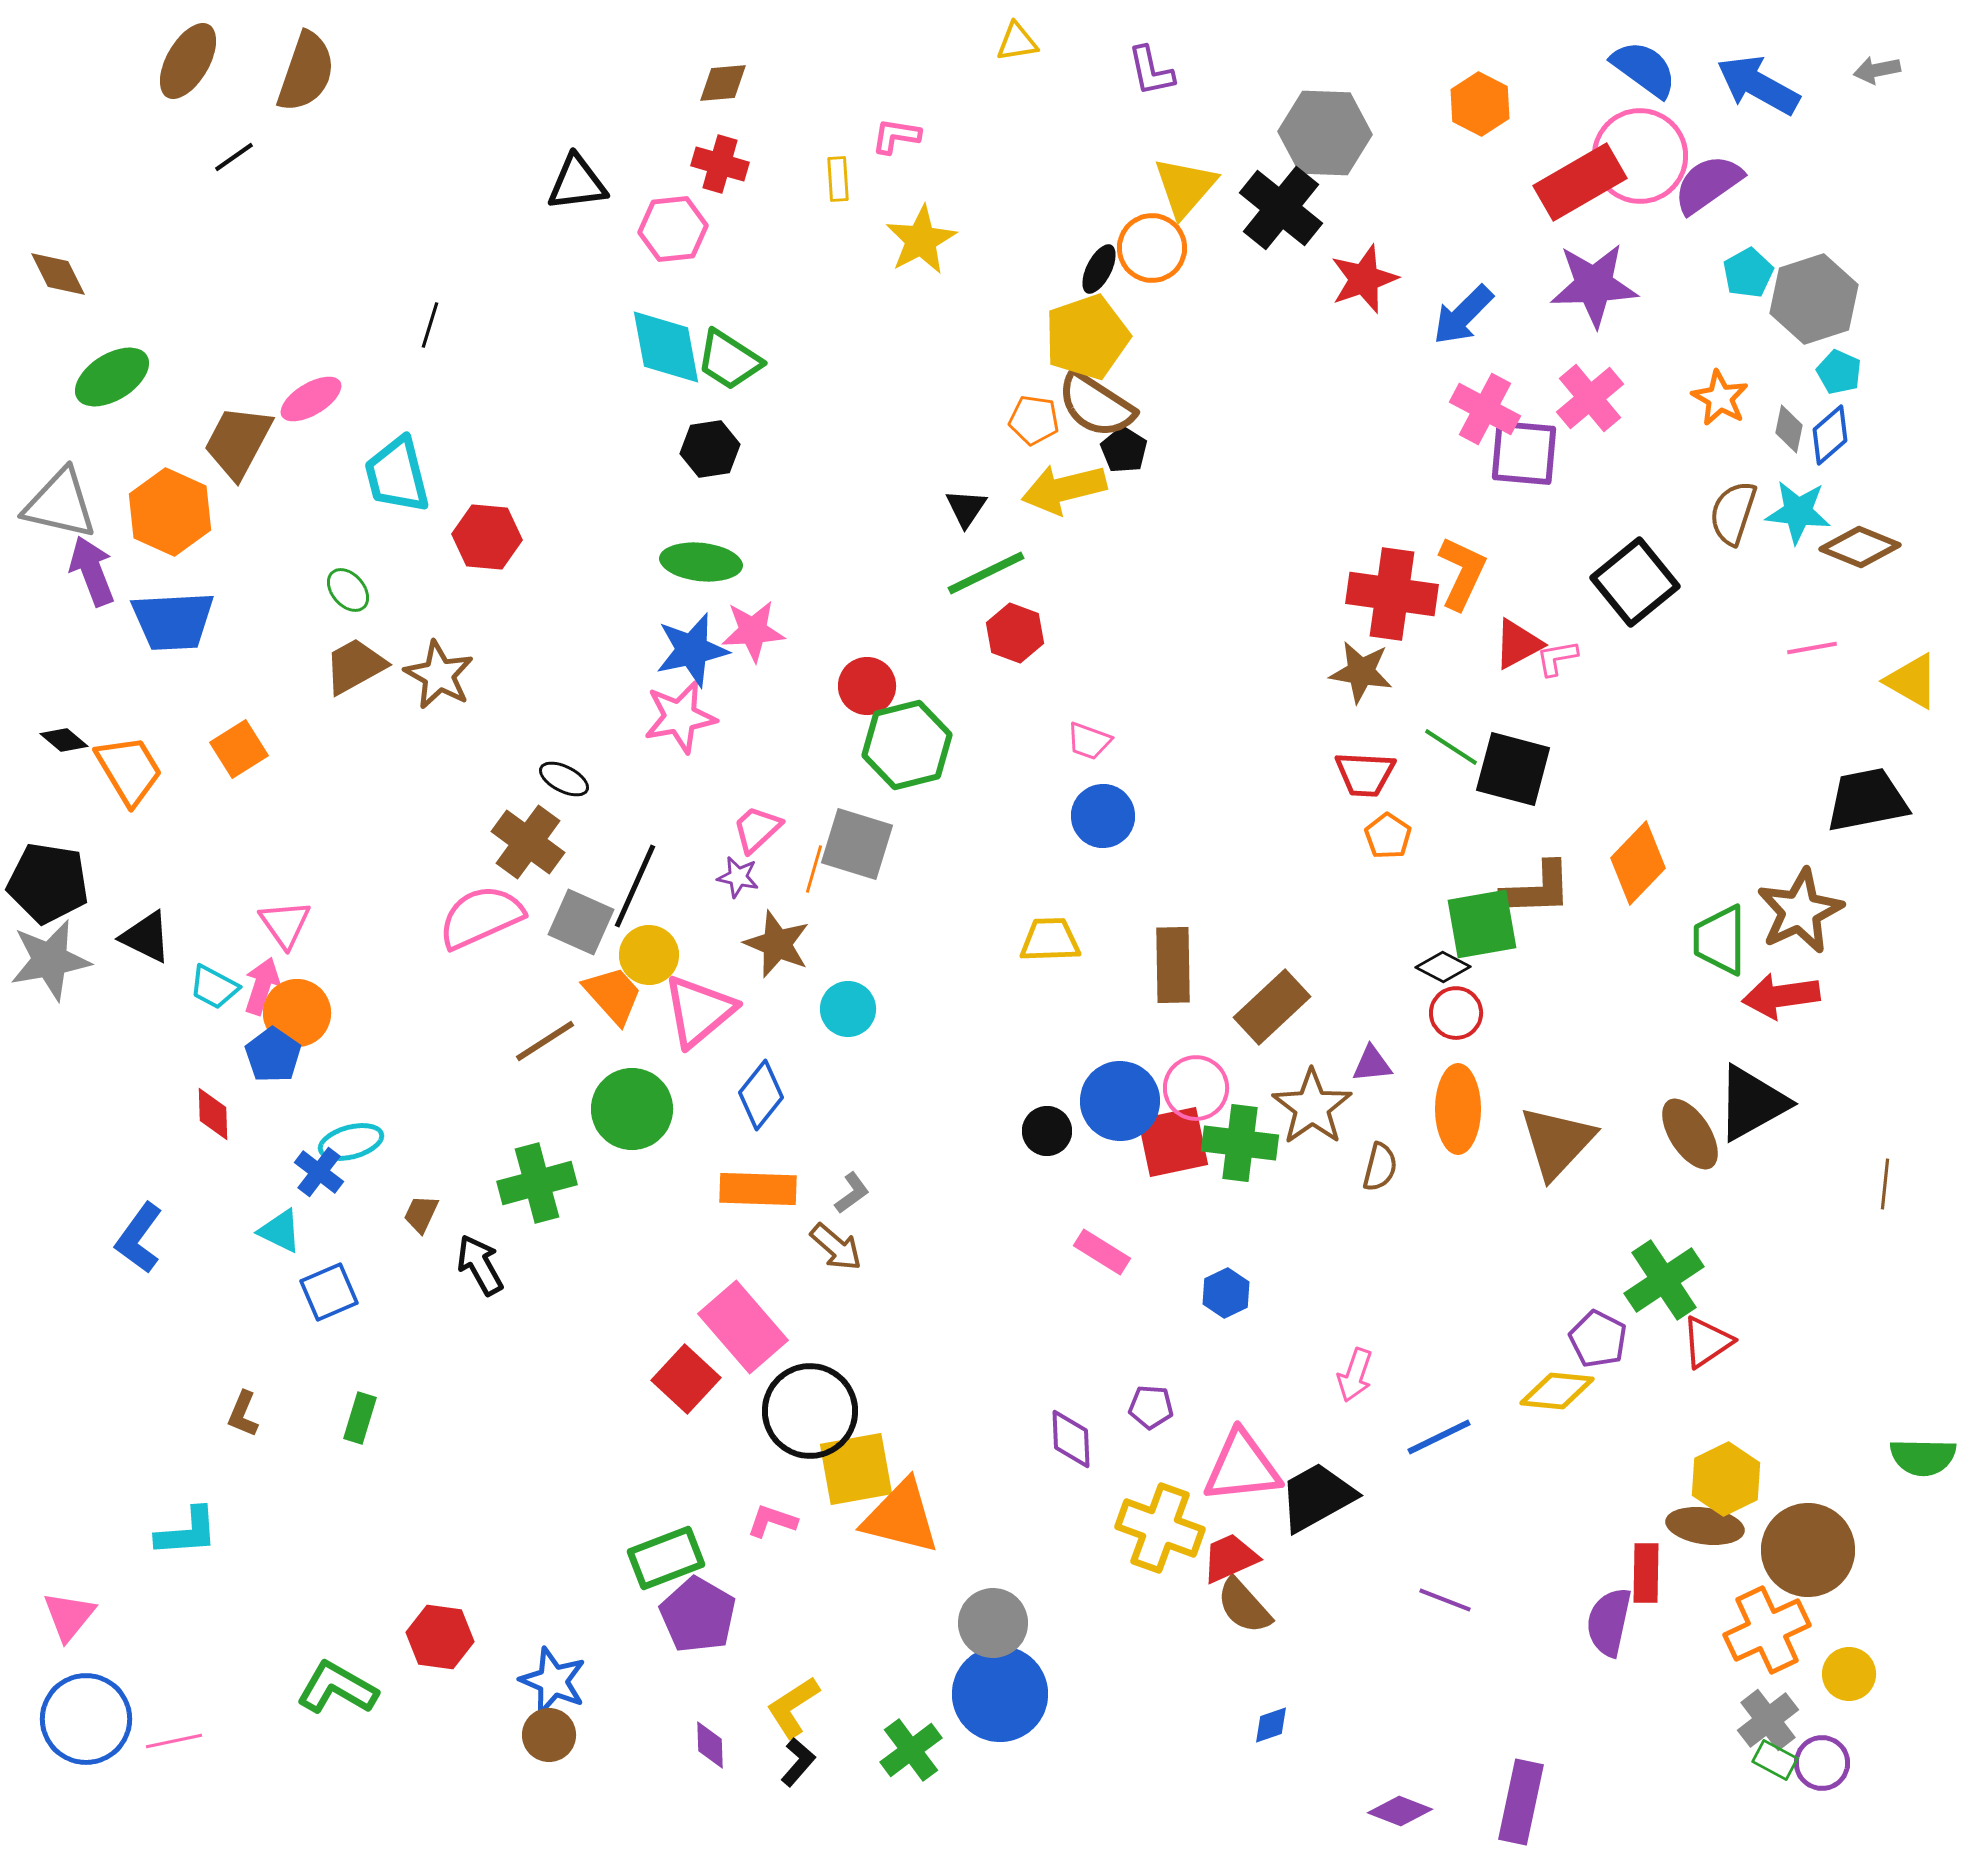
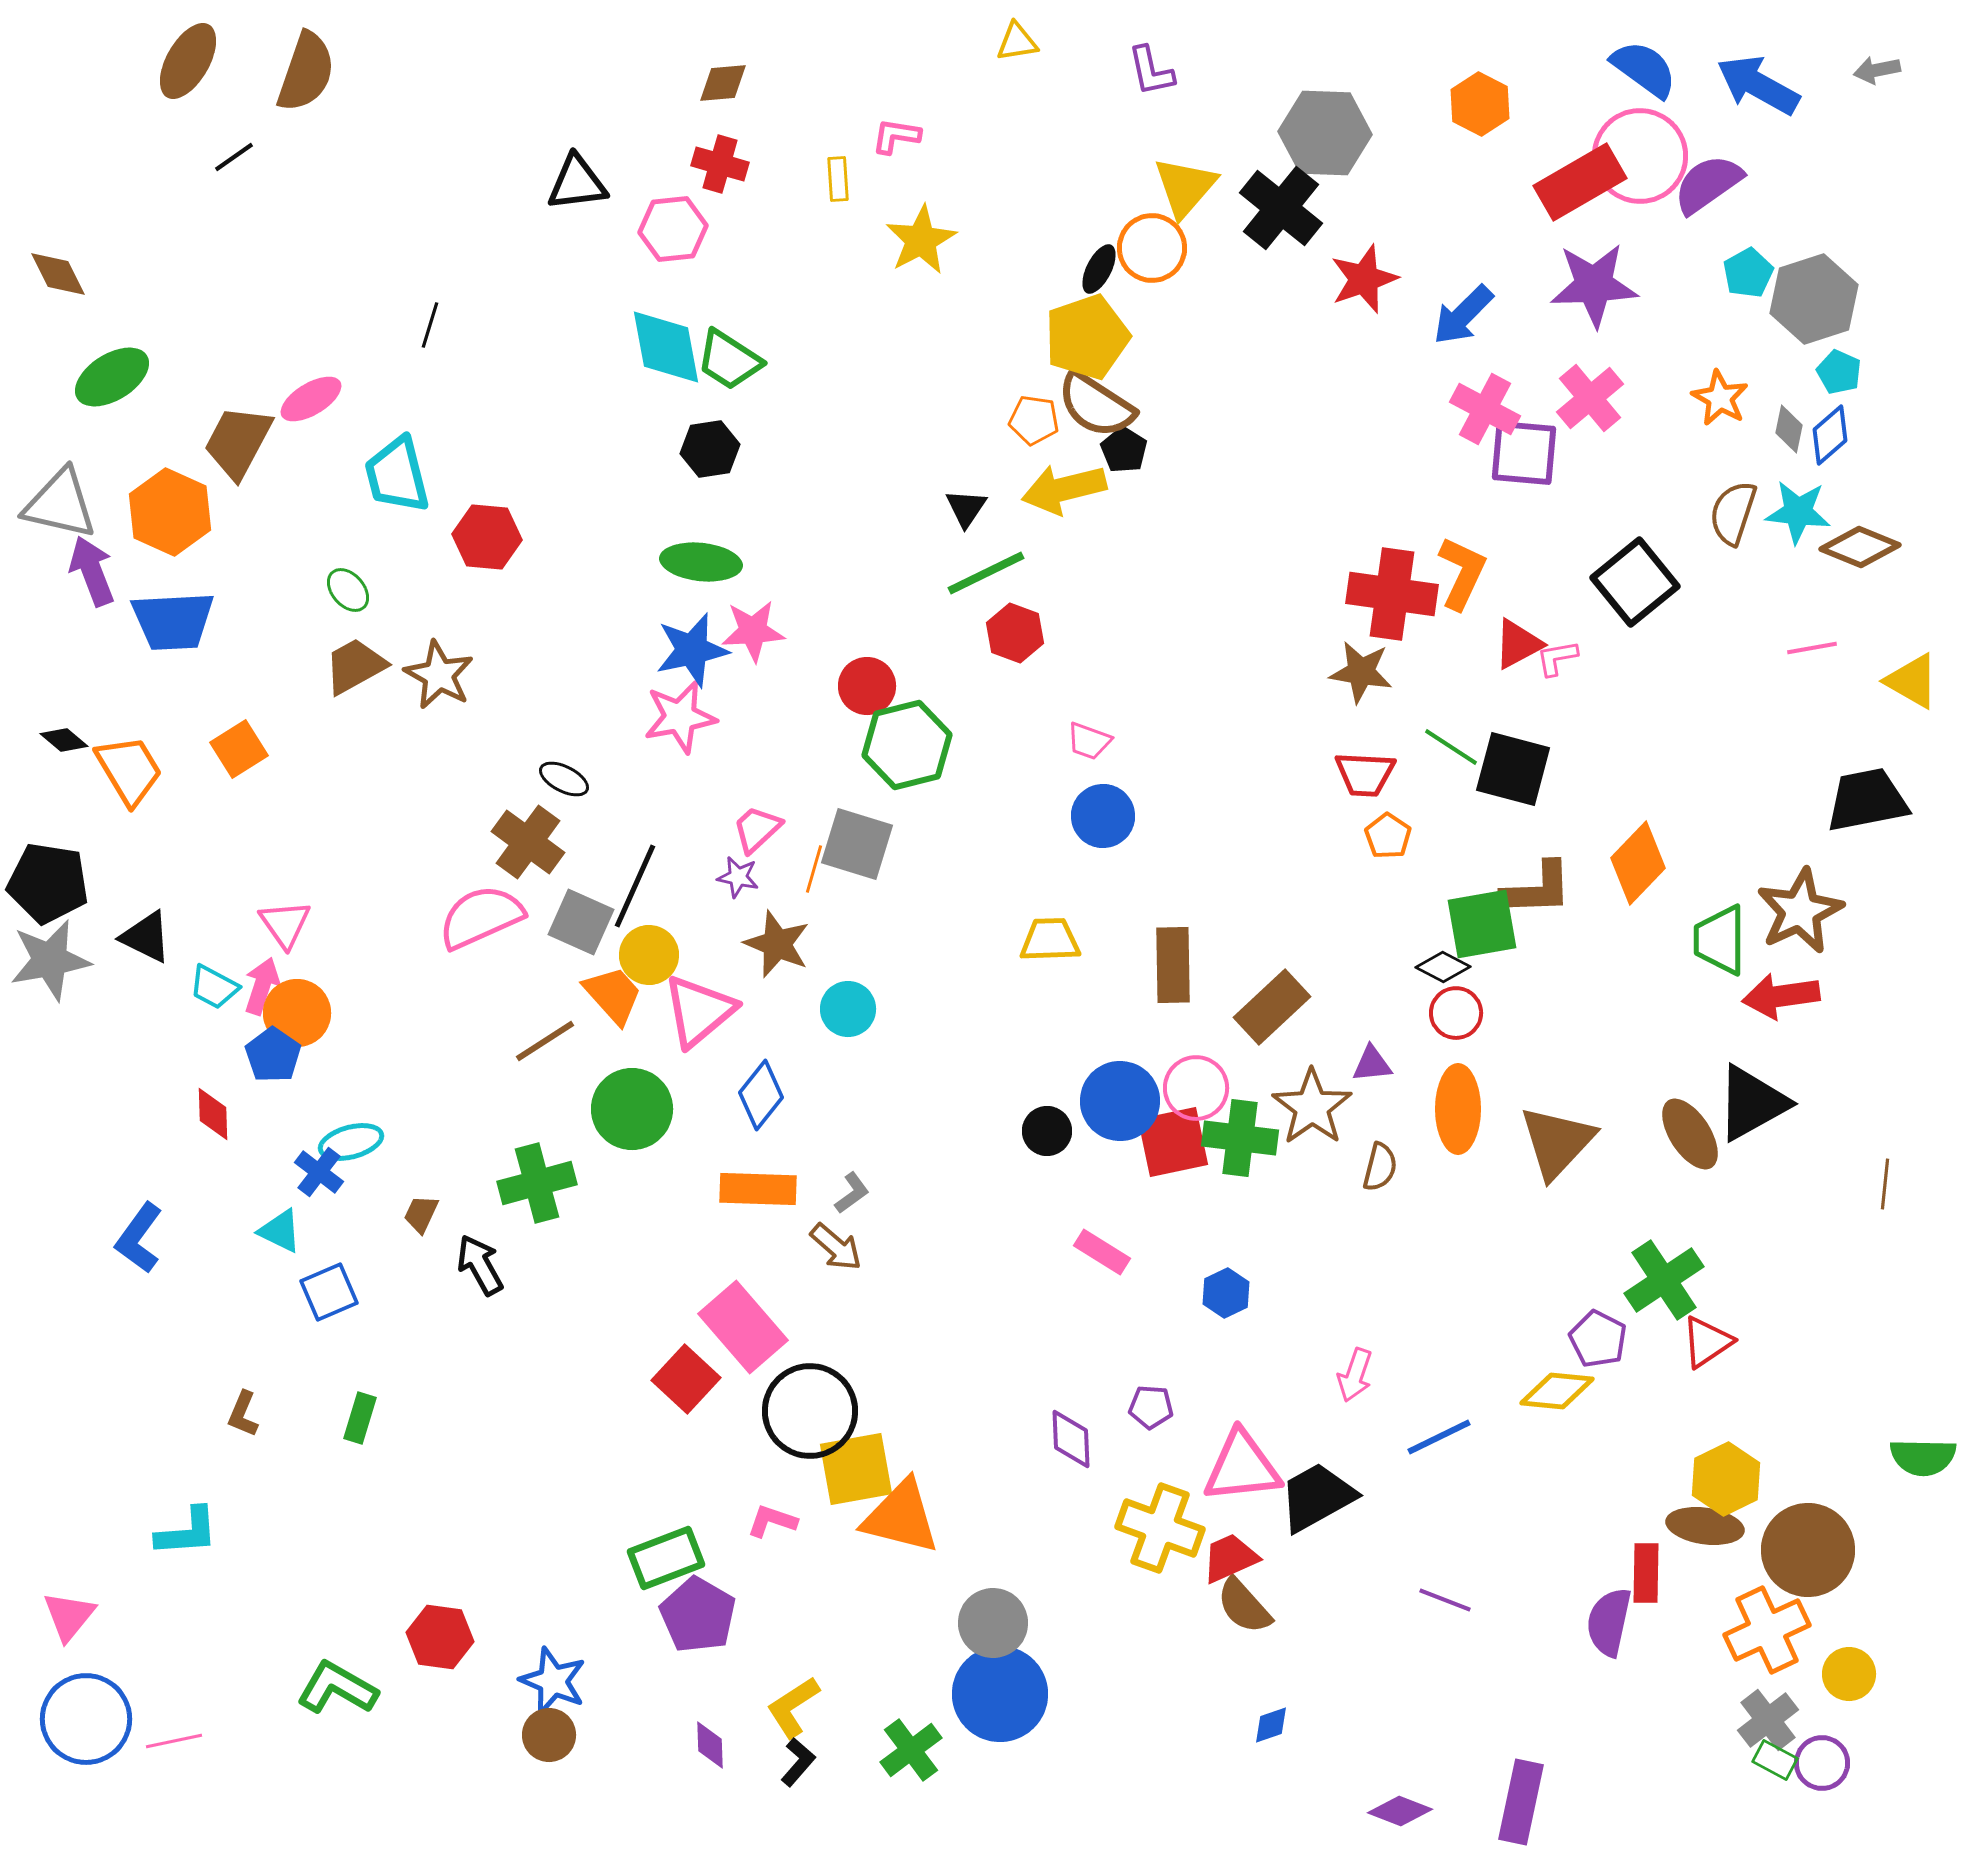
green cross at (1240, 1143): moved 5 px up
